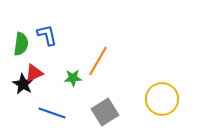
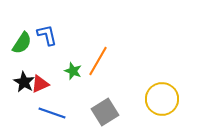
green semicircle: moved 1 px right, 1 px up; rotated 25 degrees clockwise
red triangle: moved 6 px right, 11 px down
green star: moved 7 px up; rotated 24 degrees clockwise
black star: moved 1 px right, 2 px up
